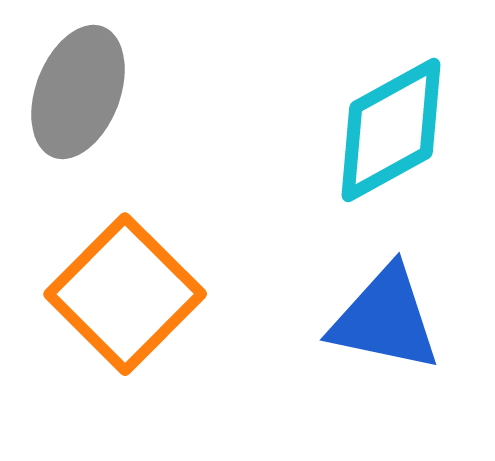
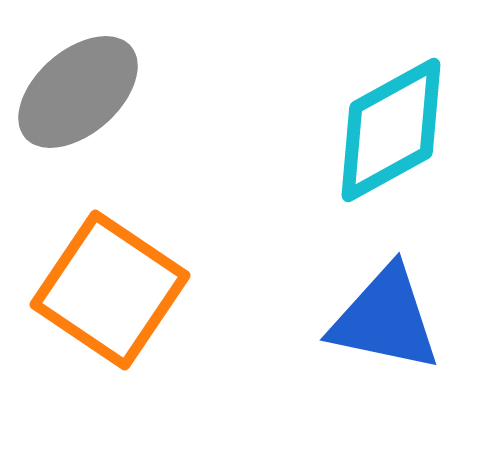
gray ellipse: rotated 28 degrees clockwise
orange square: moved 15 px left, 4 px up; rotated 11 degrees counterclockwise
